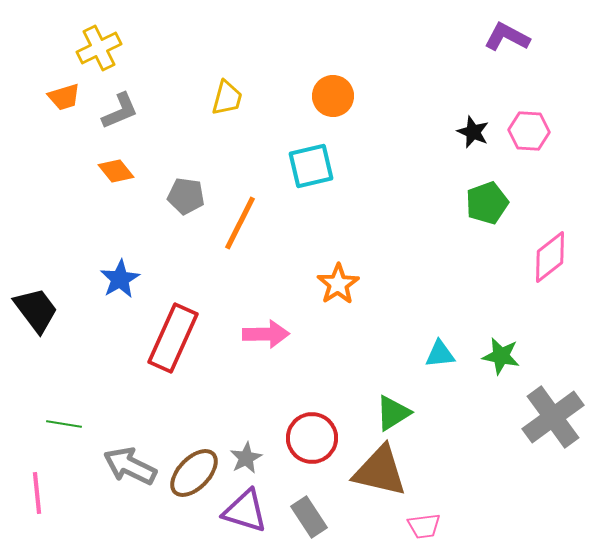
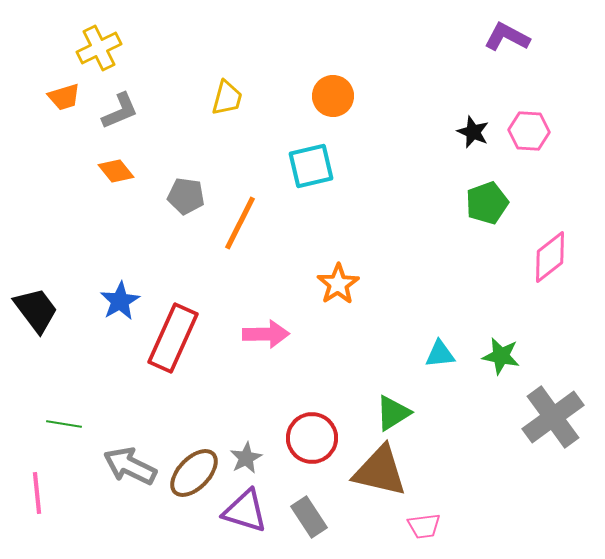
blue star: moved 22 px down
